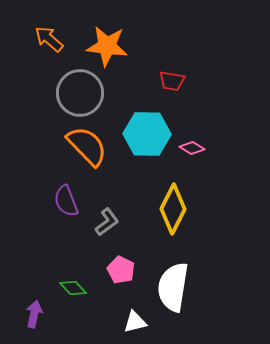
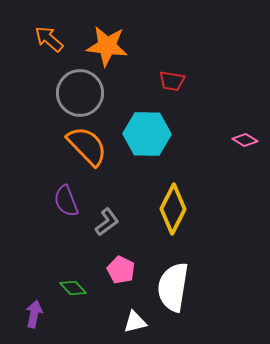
pink diamond: moved 53 px right, 8 px up
